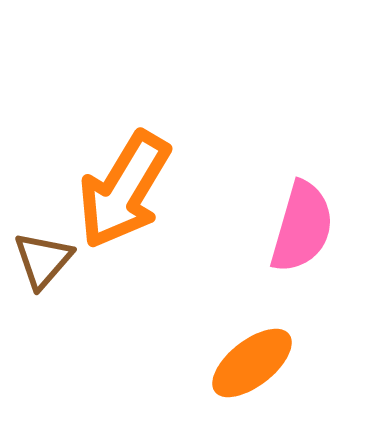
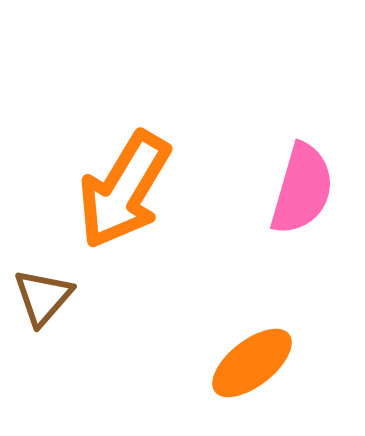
pink semicircle: moved 38 px up
brown triangle: moved 37 px down
